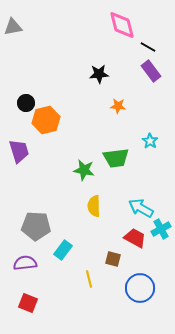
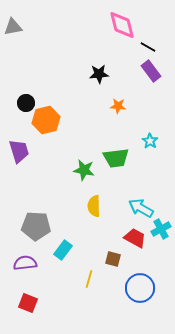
yellow line: rotated 30 degrees clockwise
